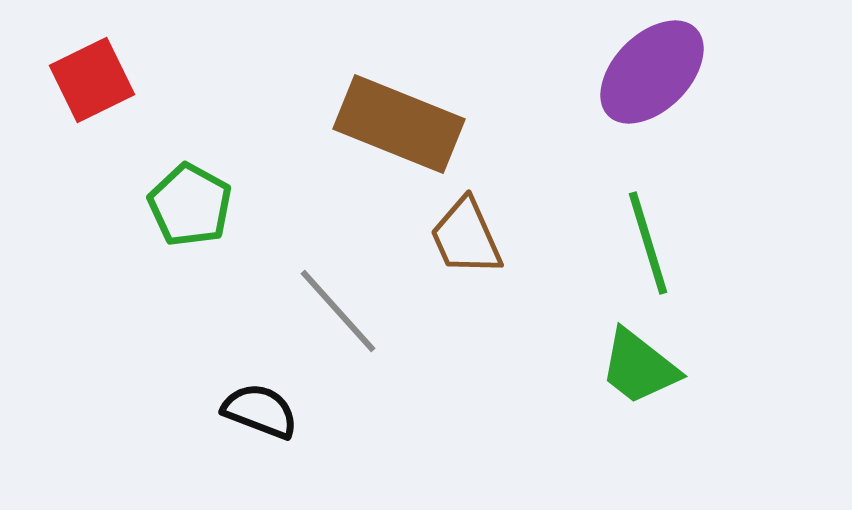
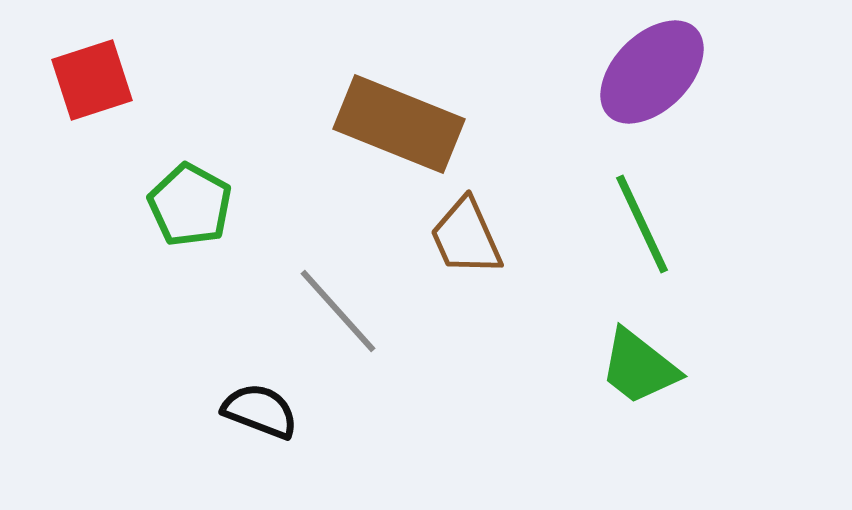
red square: rotated 8 degrees clockwise
green line: moved 6 px left, 19 px up; rotated 8 degrees counterclockwise
